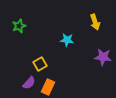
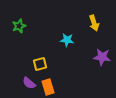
yellow arrow: moved 1 px left, 1 px down
purple star: moved 1 px left
yellow square: rotated 16 degrees clockwise
purple semicircle: rotated 88 degrees clockwise
orange rectangle: rotated 42 degrees counterclockwise
